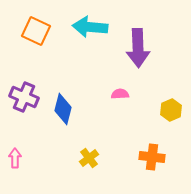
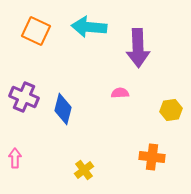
cyan arrow: moved 1 px left
pink semicircle: moved 1 px up
yellow hexagon: rotated 15 degrees clockwise
yellow cross: moved 5 px left, 12 px down
